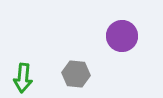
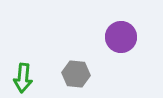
purple circle: moved 1 px left, 1 px down
